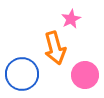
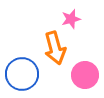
pink star: rotated 12 degrees clockwise
